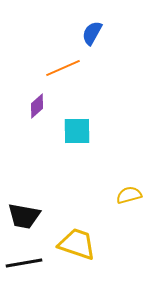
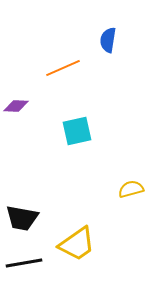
blue semicircle: moved 16 px right, 7 px down; rotated 20 degrees counterclockwise
purple diamond: moved 21 px left; rotated 45 degrees clockwise
cyan square: rotated 12 degrees counterclockwise
yellow semicircle: moved 2 px right, 6 px up
black trapezoid: moved 2 px left, 2 px down
yellow trapezoid: rotated 126 degrees clockwise
